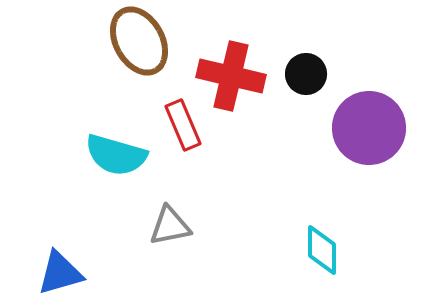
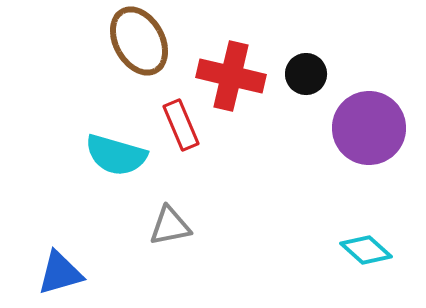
red rectangle: moved 2 px left
cyan diamond: moved 44 px right; rotated 48 degrees counterclockwise
